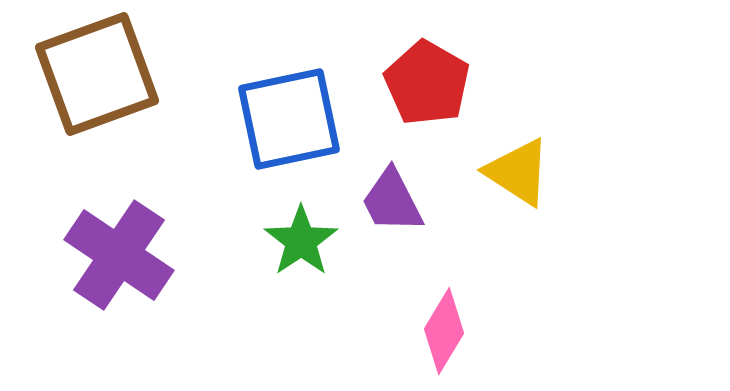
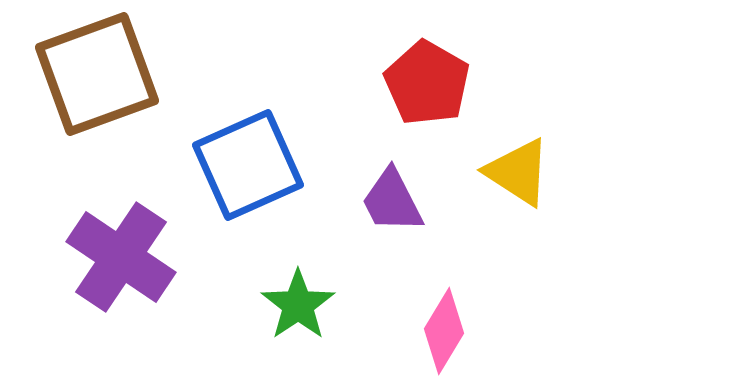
blue square: moved 41 px left, 46 px down; rotated 12 degrees counterclockwise
green star: moved 3 px left, 64 px down
purple cross: moved 2 px right, 2 px down
